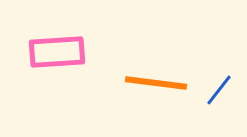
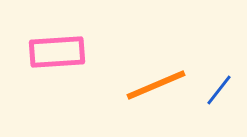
orange line: moved 2 px down; rotated 30 degrees counterclockwise
